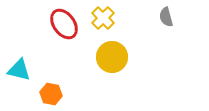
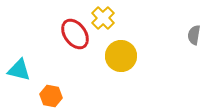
gray semicircle: moved 28 px right, 18 px down; rotated 24 degrees clockwise
red ellipse: moved 11 px right, 10 px down
yellow circle: moved 9 px right, 1 px up
orange hexagon: moved 2 px down
